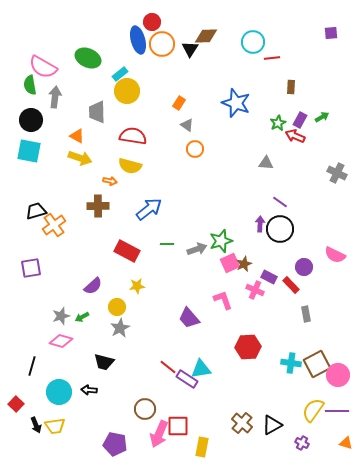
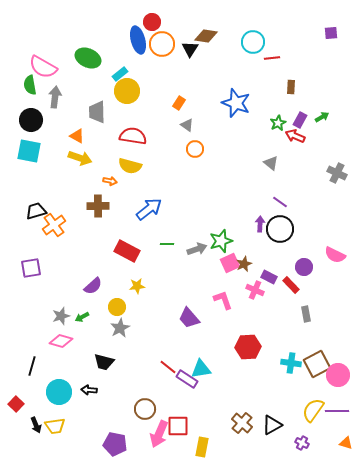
brown diamond at (206, 36): rotated 10 degrees clockwise
gray triangle at (266, 163): moved 5 px right; rotated 35 degrees clockwise
